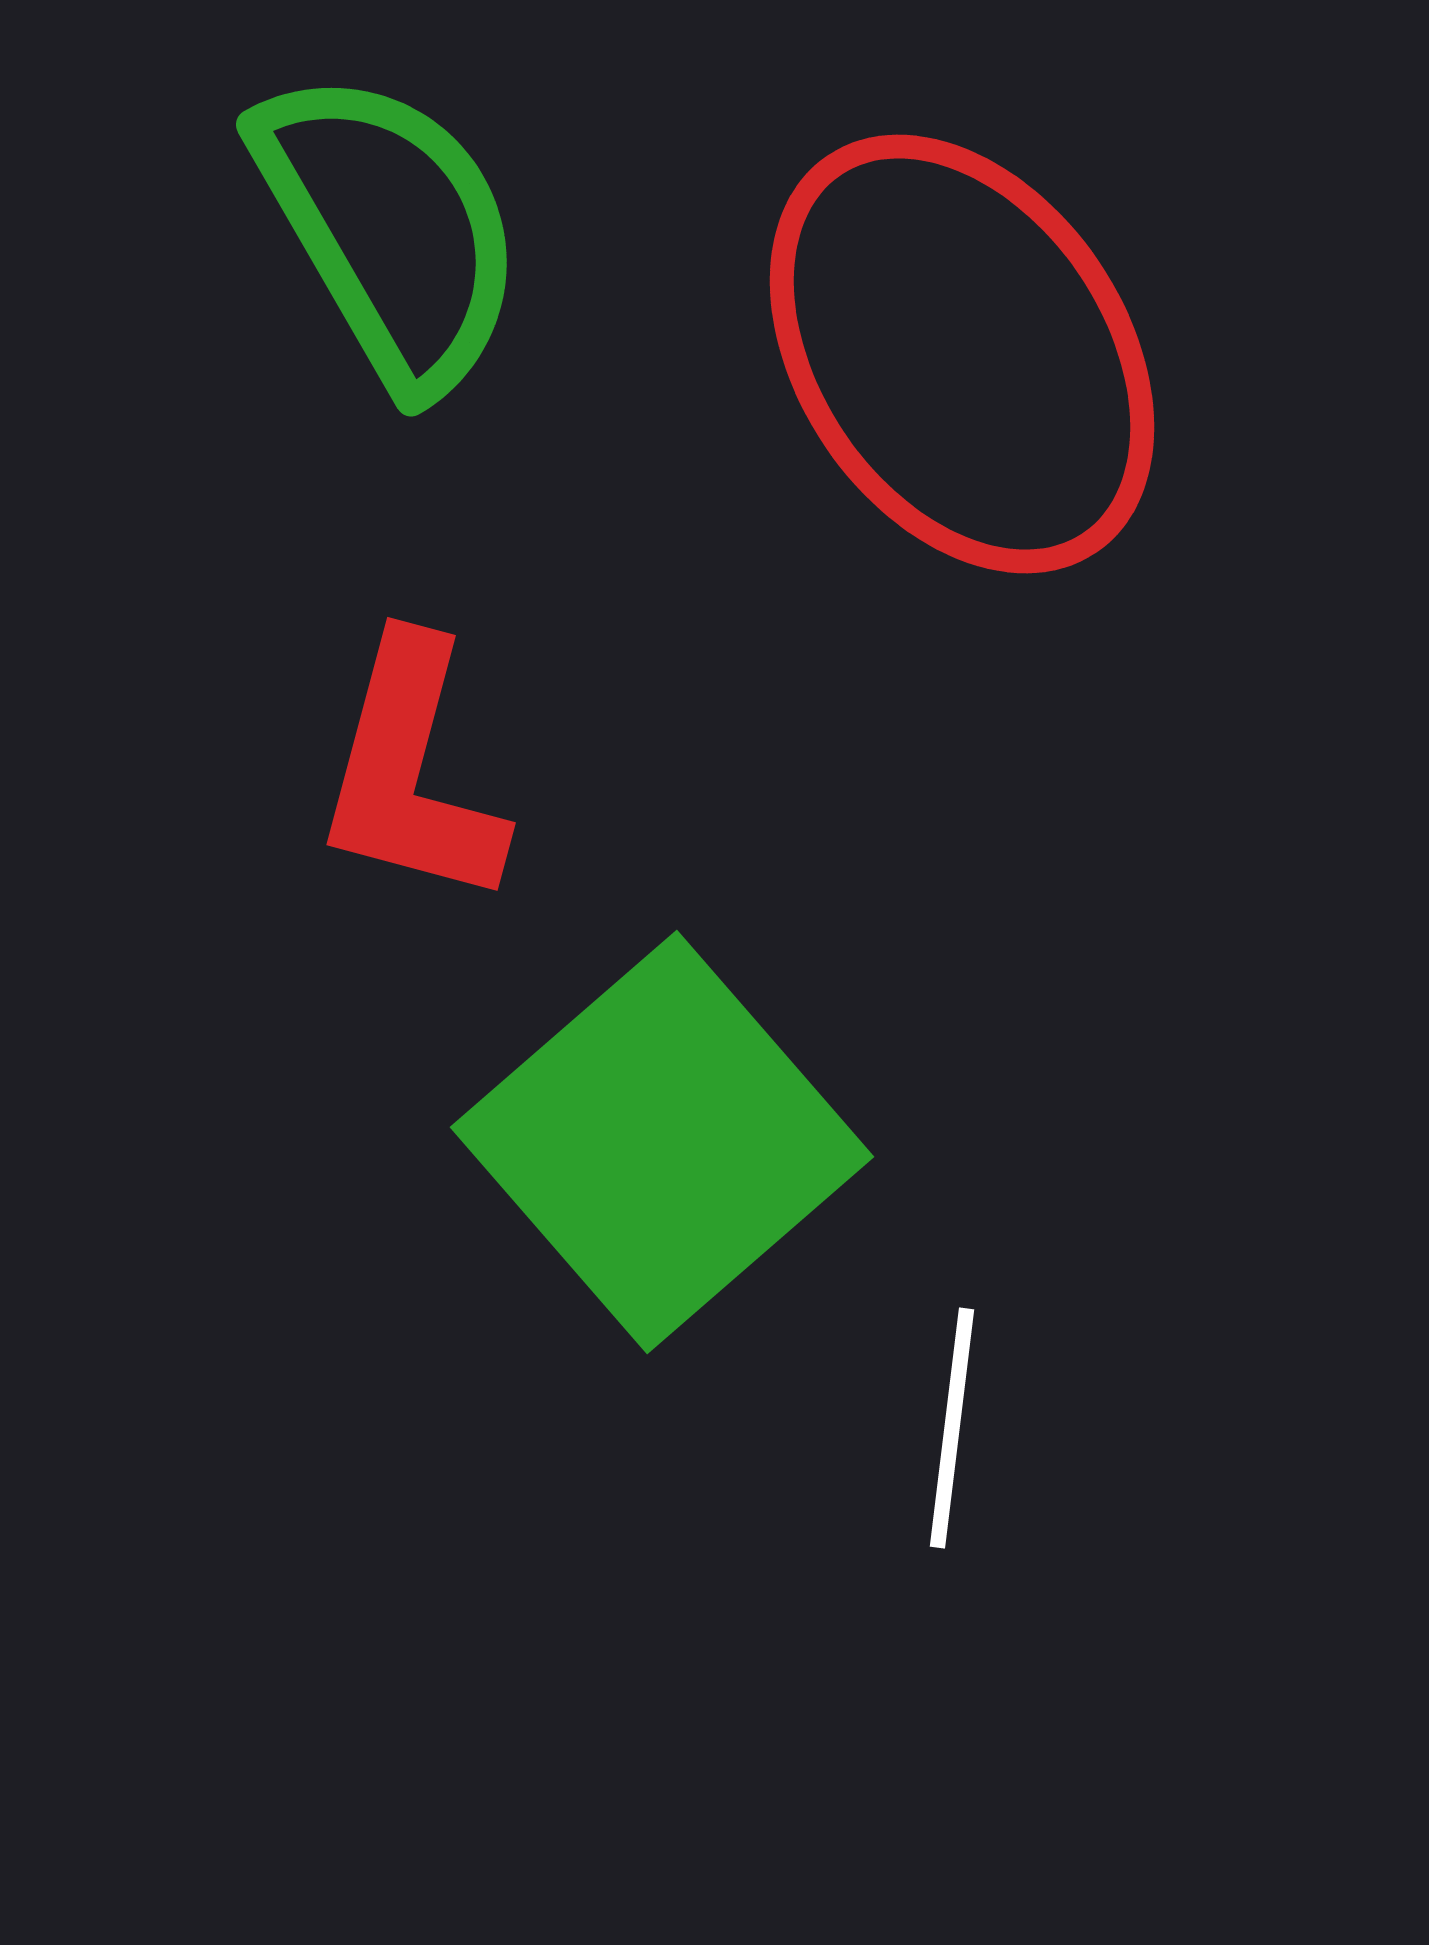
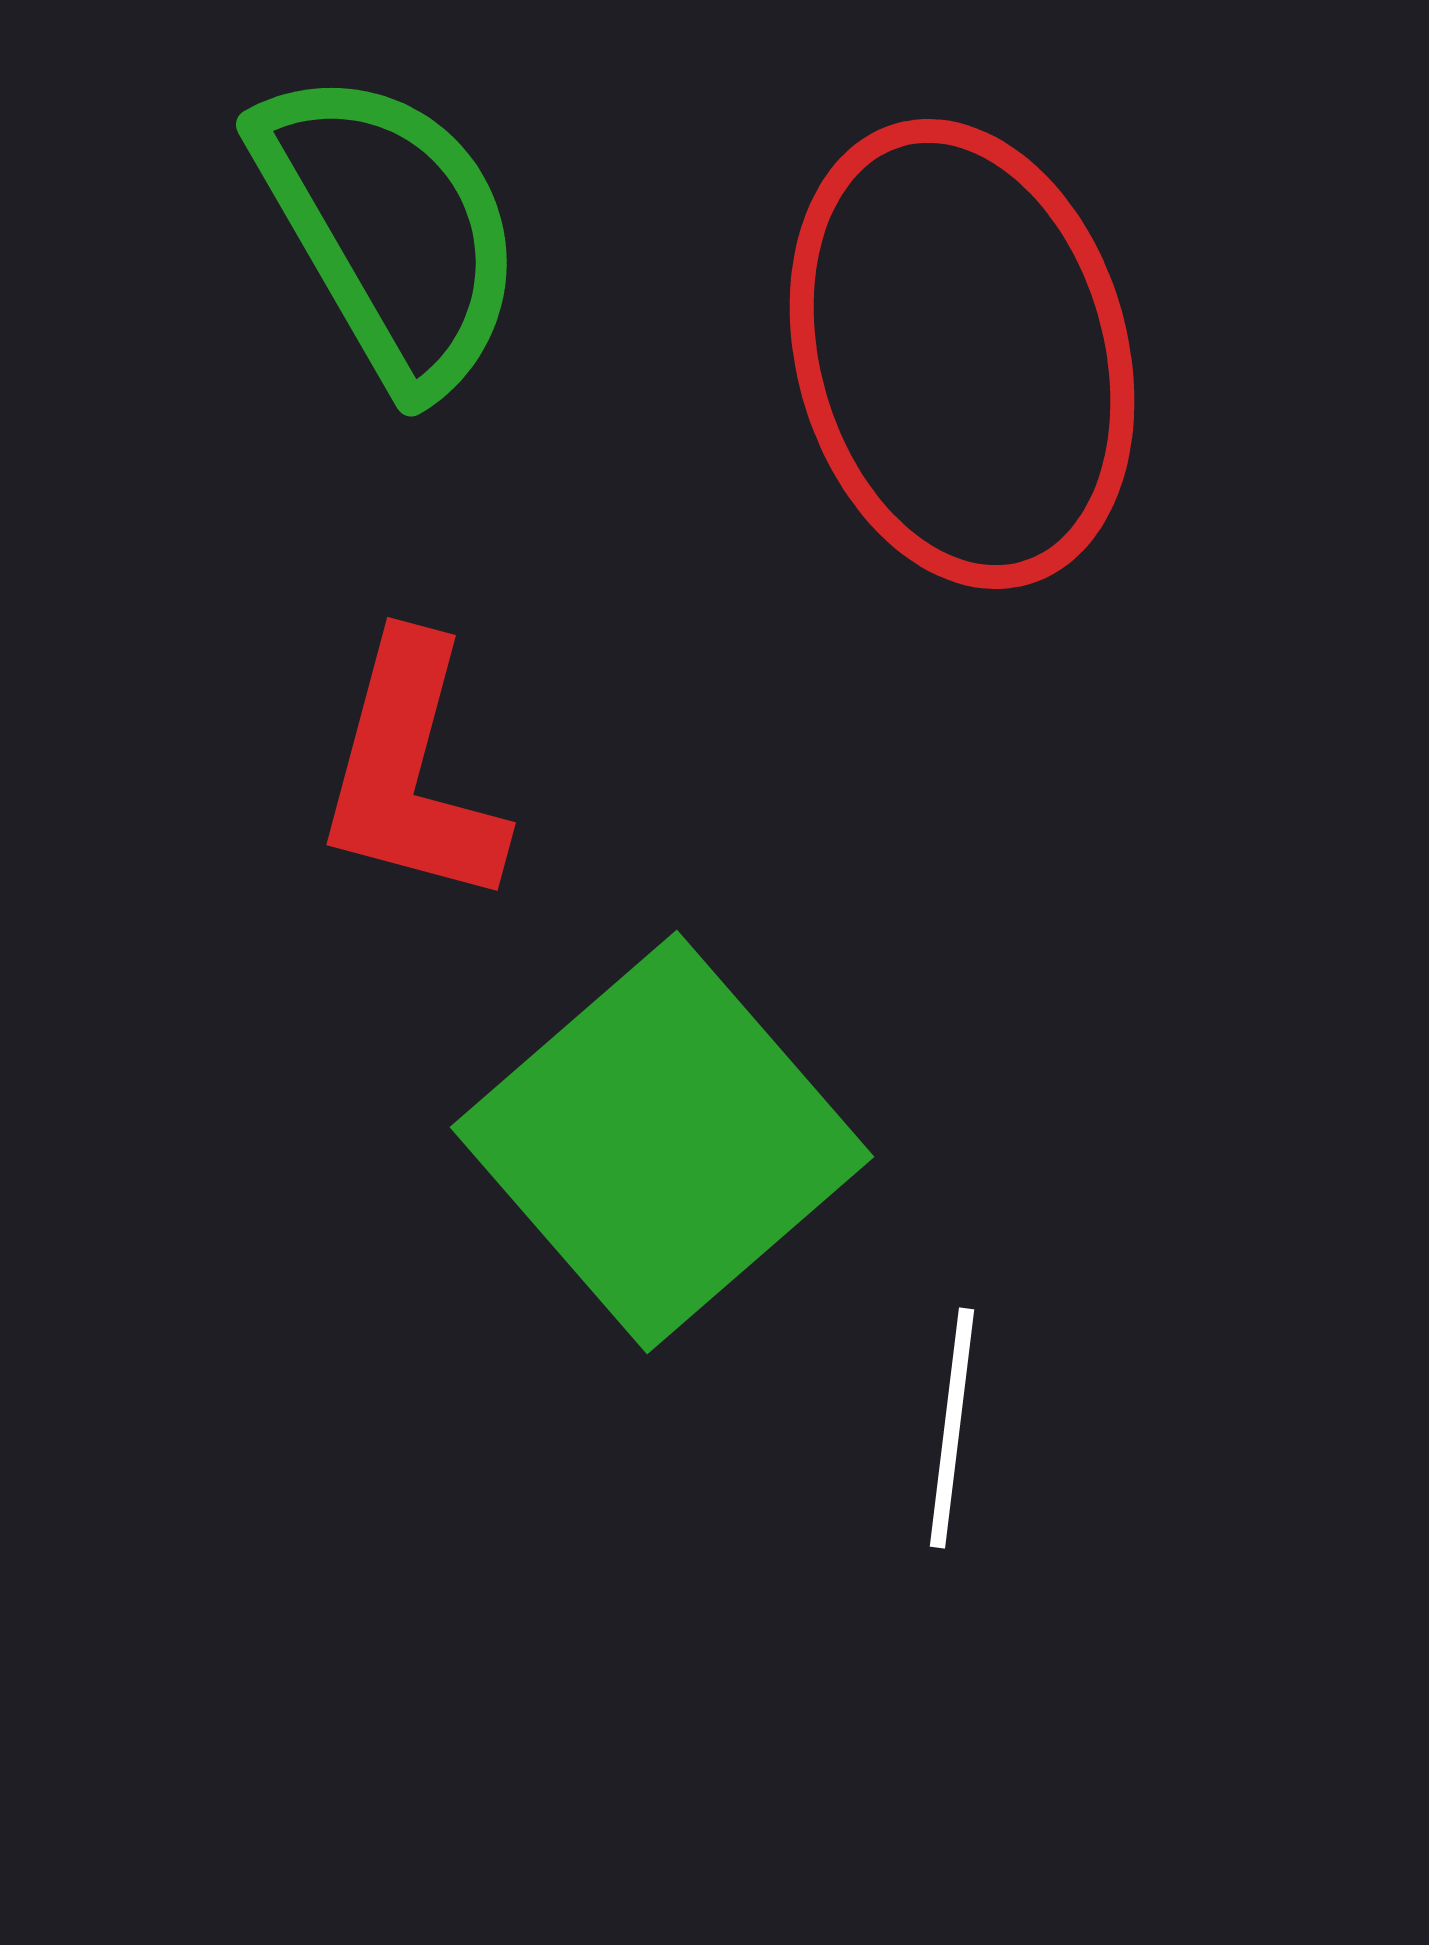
red ellipse: rotated 18 degrees clockwise
